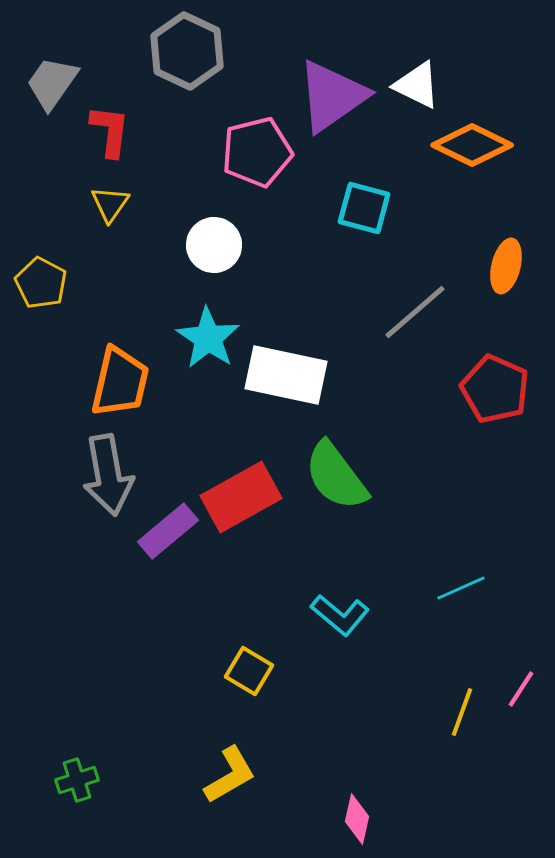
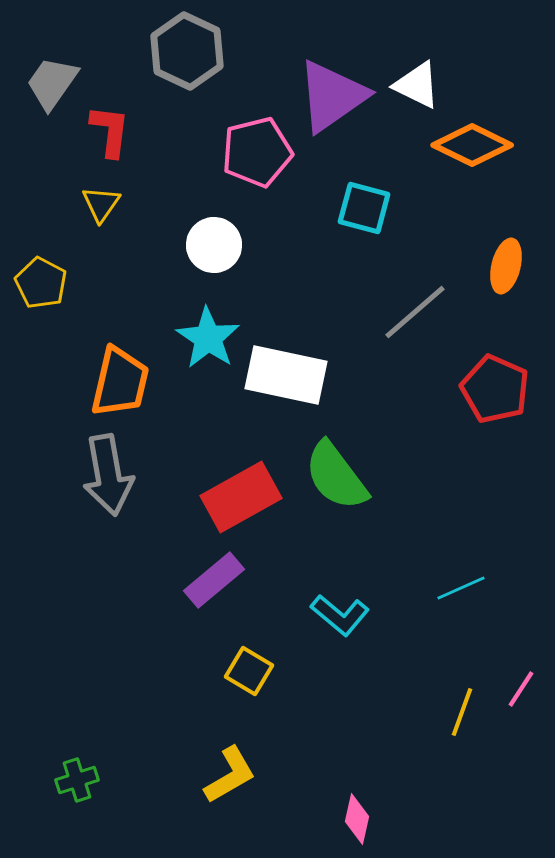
yellow triangle: moved 9 px left
purple rectangle: moved 46 px right, 49 px down
